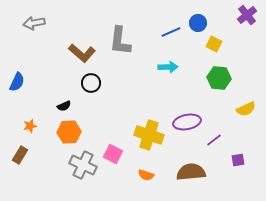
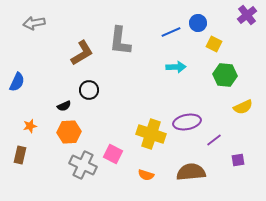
brown L-shape: rotated 72 degrees counterclockwise
cyan arrow: moved 8 px right
green hexagon: moved 6 px right, 3 px up
black circle: moved 2 px left, 7 px down
yellow semicircle: moved 3 px left, 2 px up
yellow cross: moved 2 px right, 1 px up
brown rectangle: rotated 18 degrees counterclockwise
